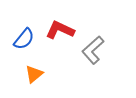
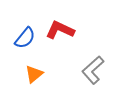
blue semicircle: moved 1 px right, 1 px up
gray L-shape: moved 20 px down
